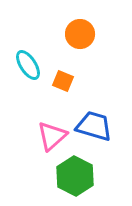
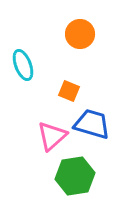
cyan ellipse: moved 5 px left; rotated 12 degrees clockwise
orange square: moved 6 px right, 10 px down
blue trapezoid: moved 2 px left, 2 px up
green hexagon: rotated 24 degrees clockwise
